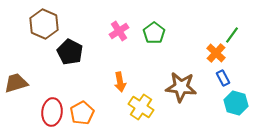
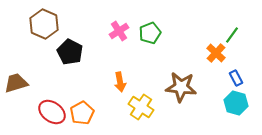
green pentagon: moved 4 px left; rotated 15 degrees clockwise
blue rectangle: moved 13 px right
red ellipse: rotated 60 degrees counterclockwise
